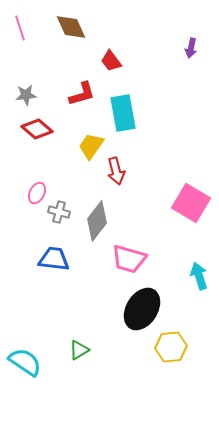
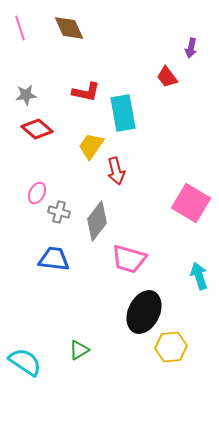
brown diamond: moved 2 px left, 1 px down
red trapezoid: moved 56 px right, 16 px down
red L-shape: moved 4 px right, 2 px up; rotated 28 degrees clockwise
black ellipse: moved 2 px right, 3 px down; rotated 6 degrees counterclockwise
